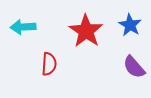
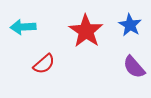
red semicircle: moved 5 px left; rotated 45 degrees clockwise
